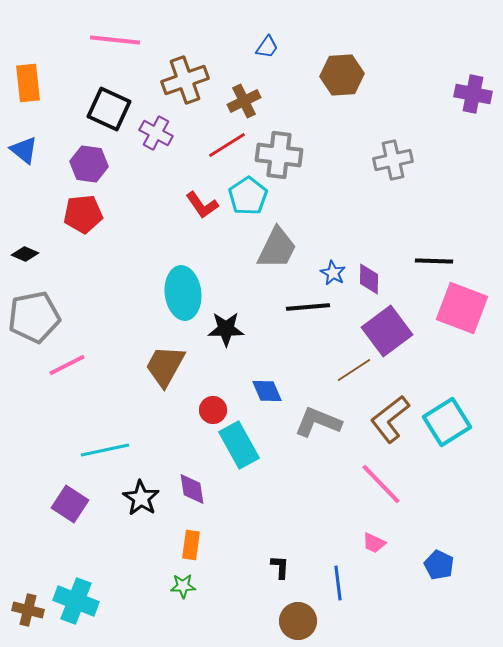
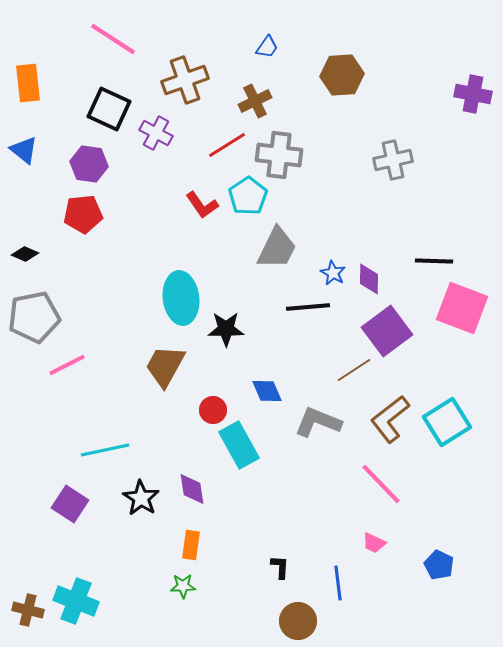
pink line at (115, 40): moved 2 px left, 1 px up; rotated 27 degrees clockwise
brown cross at (244, 101): moved 11 px right
cyan ellipse at (183, 293): moved 2 px left, 5 px down
